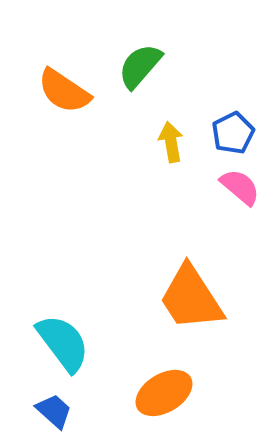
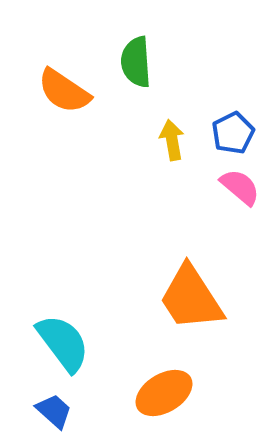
green semicircle: moved 4 px left, 4 px up; rotated 45 degrees counterclockwise
yellow arrow: moved 1 px right, 2 px up
